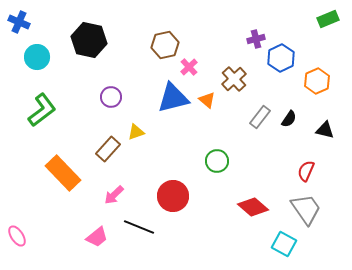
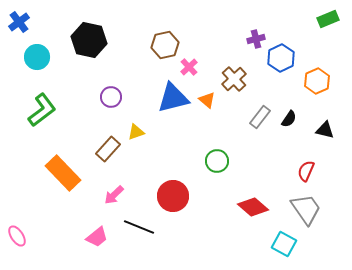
blue cross: rotated 30 degrees clockwise
